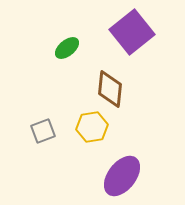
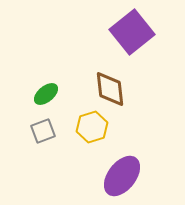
green ellipse: moved 21 px left, 46 px down
brown diamond: rotated 12 degrees counterclockwise
yellow hexagon: rotated 8 degrees counterclockwise
